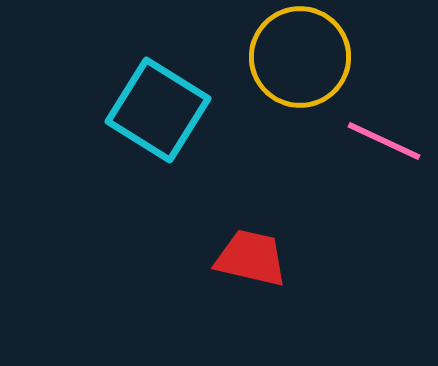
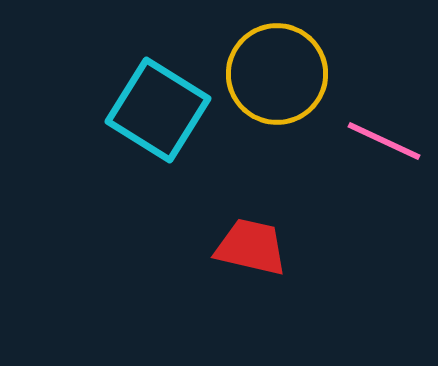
yellow circle: moved 23 px left, 17 px down
red trapezoid: moved 11 px up
